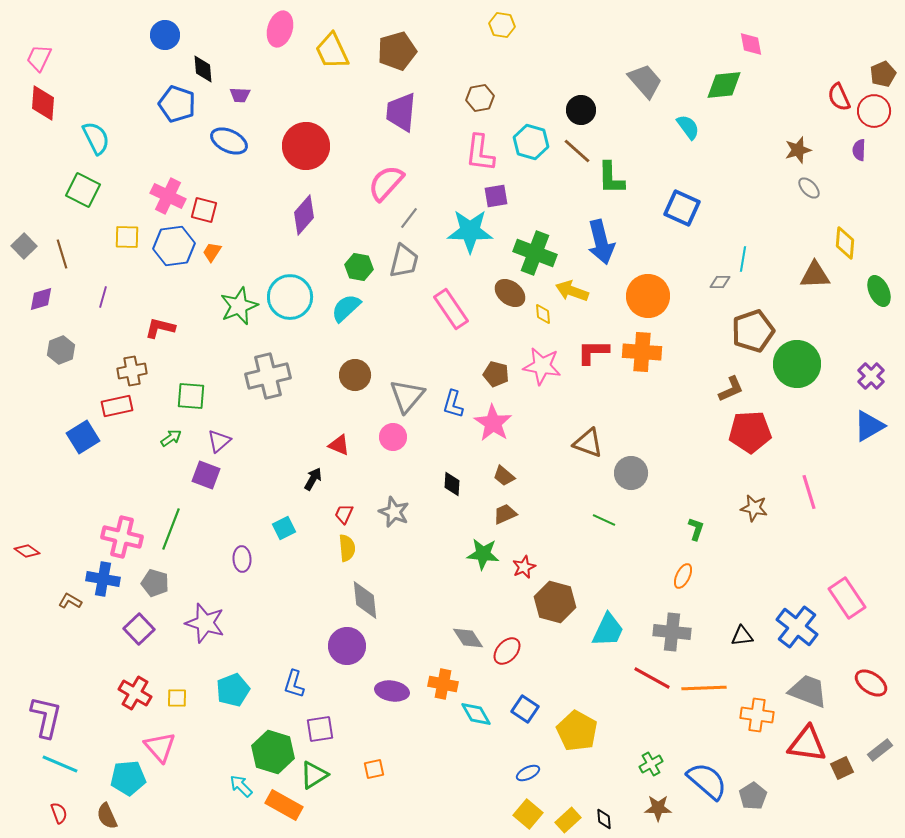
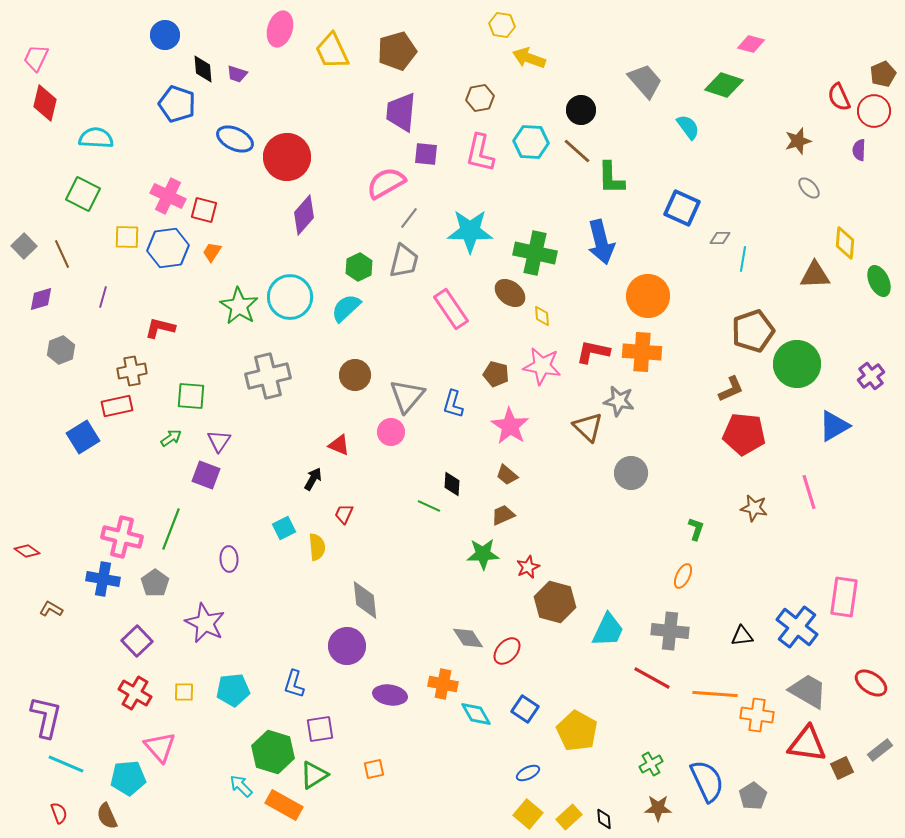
pink diamond at (751, 44): rotated 64 degrees counterclockwise
pink trapezoid at (39, 58): moved 3 px left
green diamond at (724, 85): rotated 24 degrees clockwise
purple trapezoid at (240, 95): moved 3 px left, 21 px up; rotated 15 degrees clockwise
red diamond at (43, 103): moved 2 px right; rotated 9 degrees clockwise
cyan semicircle at (96, 138): rotated 60 degrees counterclockwise
blue ellipse at (229, 141): moved 6 px right, 2 px up
cyan hexagon at (531, 142): rotated 12 degrees counterclockwise
red circle at (306, 146): moved 19 px left, 11 px down
brown star at (798, 150): moved 9 px up
pink L-shape at (480, 153): rotated 6 degrees clockwise
pink semicircle at (386, 183): rotated 18 degrees clockwise
green square at (83, 190): moved 4 px down
purple square at (496, 196): moved 70 px left, 42 px up; rotated 15 degrees clockwise
blue hexagon at (174, 246): moved 6 px left, 2 px down
green cross at (535, 253): rotated 9 degrees counterclockwise
brown line at (62, 254): rotated 8 degrees counterclockwise
green hexagon at (359, 267): rotated 24 degrees clockwise
gray diamond at (720, 282): moved 44 px up
yellow arrow at (572, 291): moved 43 px left, 233 px up
green ellipse at (879, 291): moved 10 px up
green star at (239, 306): rotated 18 degrees counterclockwise
yellow diamond at (543, 314): moved 1 px left, 2 px down
red L-shape at (593, 352): rotated 12 degrees clockwise
purple cross at (871, 376): rotated 8 degrees clockwise
pink star at (493, 423): moved 17 px right, 3 px down
blue triangle at (869, 426): moved 35 px left
red pentagon at (750, 432): moved 6 px left, 2 px down; rotated 9 degrees clockwise
pink circle at (393, 437): moved 2 px left, 5 px up
purple triangle at (219, 441): rotated 15 degrees counterclockwise
brown triangle at (588, 443): moved 16 px up; rotated 24 degrees clockwise
brown trapezoid at (504, 476): moved 3 px right, 1 px up
gray star at (394, 512): moved 225 px right, 111 px up; rotated 12 degrees counterclockwise
brown trapezoid at (505, 514): moved 2 px left, 1 px down
green line at (604, 520): moved 175 px left, 14 px up
yellow semicircle at (347, 548): moved 30 px left, 1 px up
green star at (483, 554): rotated 8 degrees counterclockwise
purple ellipse at (242, 559): moved 13 px left
red star at (524, 567): moved 4 px right
gray pentagon at (155, 583): rotated 20 degrees clockwise
pink rectangle at (847, 598): moved 3 px left, 1 px up; rotated 42 degrees clockwise
brown L-shape at (70, 601): moved 19 px left, 8 px down
purple star at (205, 623): rotated 9 degrees clockwise
purple square at (139, 629): moved 2 px left, 12 px down
gray cross at (672, 632): moved 2 px left, 1 px up
orange line at (704, 688): moved 11 px right, 6 px down; rotated 6 degrees clockwise
cyan pentagon at (233, 690): rotated 16 degrees clockwise
purple ellipse at (392, 691): moved 2 px left, 4 px down
gray trapezoid at (808, 691): rotated 9 degrees clockwise
yellow square at (177, 698): moved 7 px right, 6 px up
cyan line at (60, 764): moved 6 px right
blue semicircle at (707, 781): rotated 24 degrees clockwise
yellow rectangle at (568, 820): moved 1 px right, 3 px up
